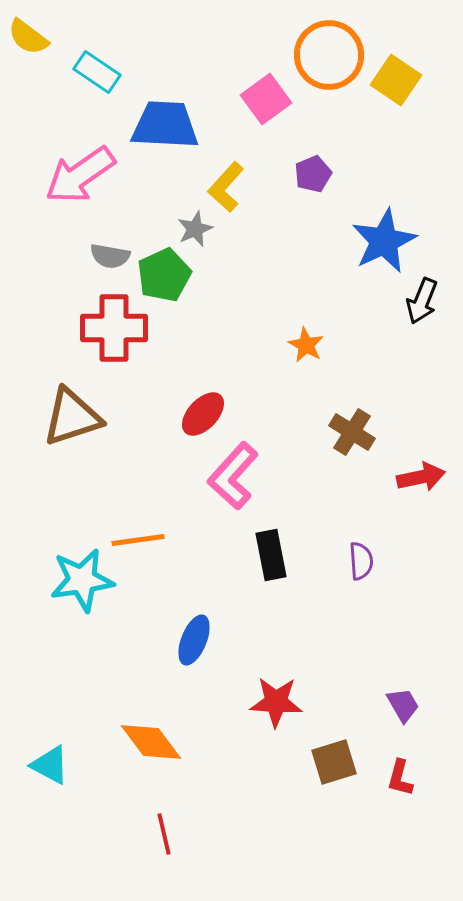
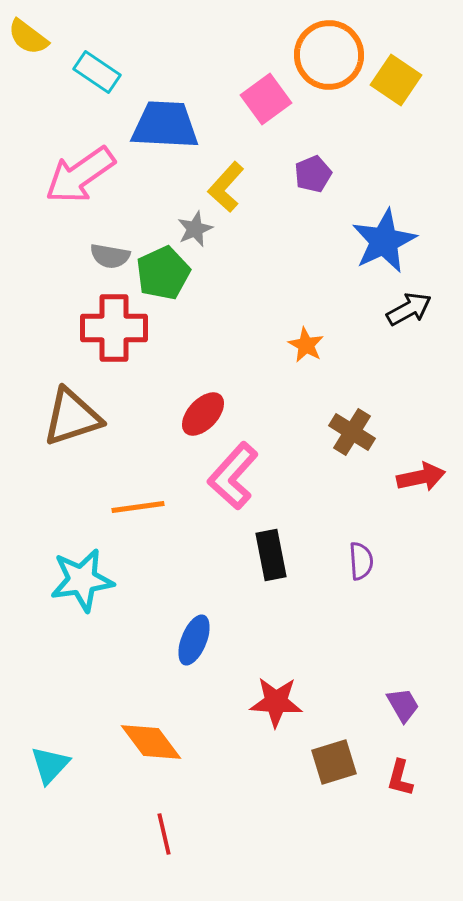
green pentagon: moved 1 px left, 2 px up
black arrow: moved 13 px left, 8 px down; rotated 141 degrees counterclockwise
orange line: moved 33 px up
cyan triangle: rotated 45 degrees clockwise
